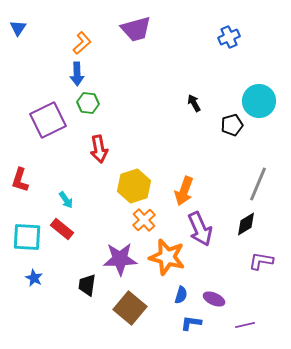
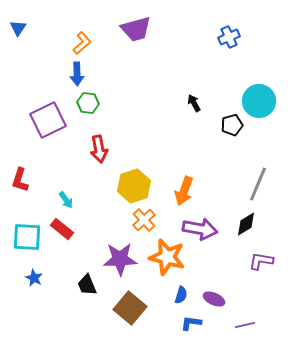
purple arrow: rotated 56 degrees counterclockwise
black trapezoid: rotated 30 degrees counterclockwise
